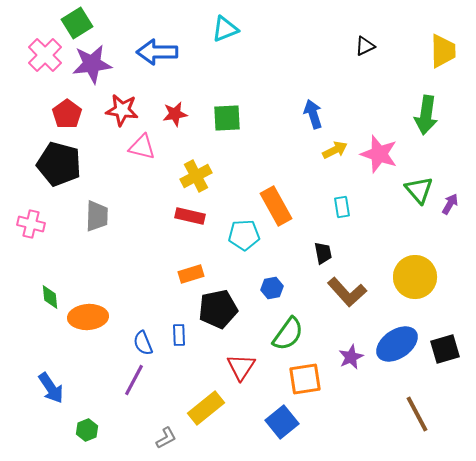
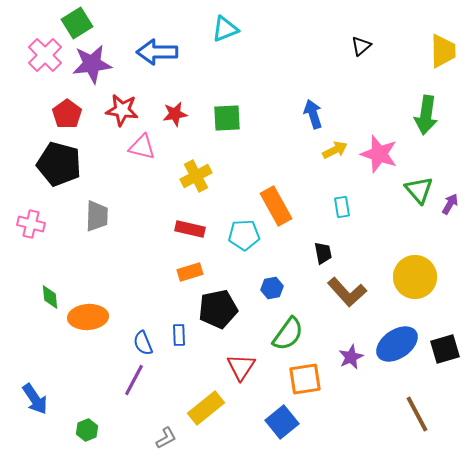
black triangle at (365, 46): moved 4 px left; rotated 15 degrees counterclockwise
red rectangle at (190, 216): moved 13 px down
orange rectangle at (191, 274): moved 1 px left, 2 px up
blue arrow at (51, 388): moved 16 px left, 11 px down
